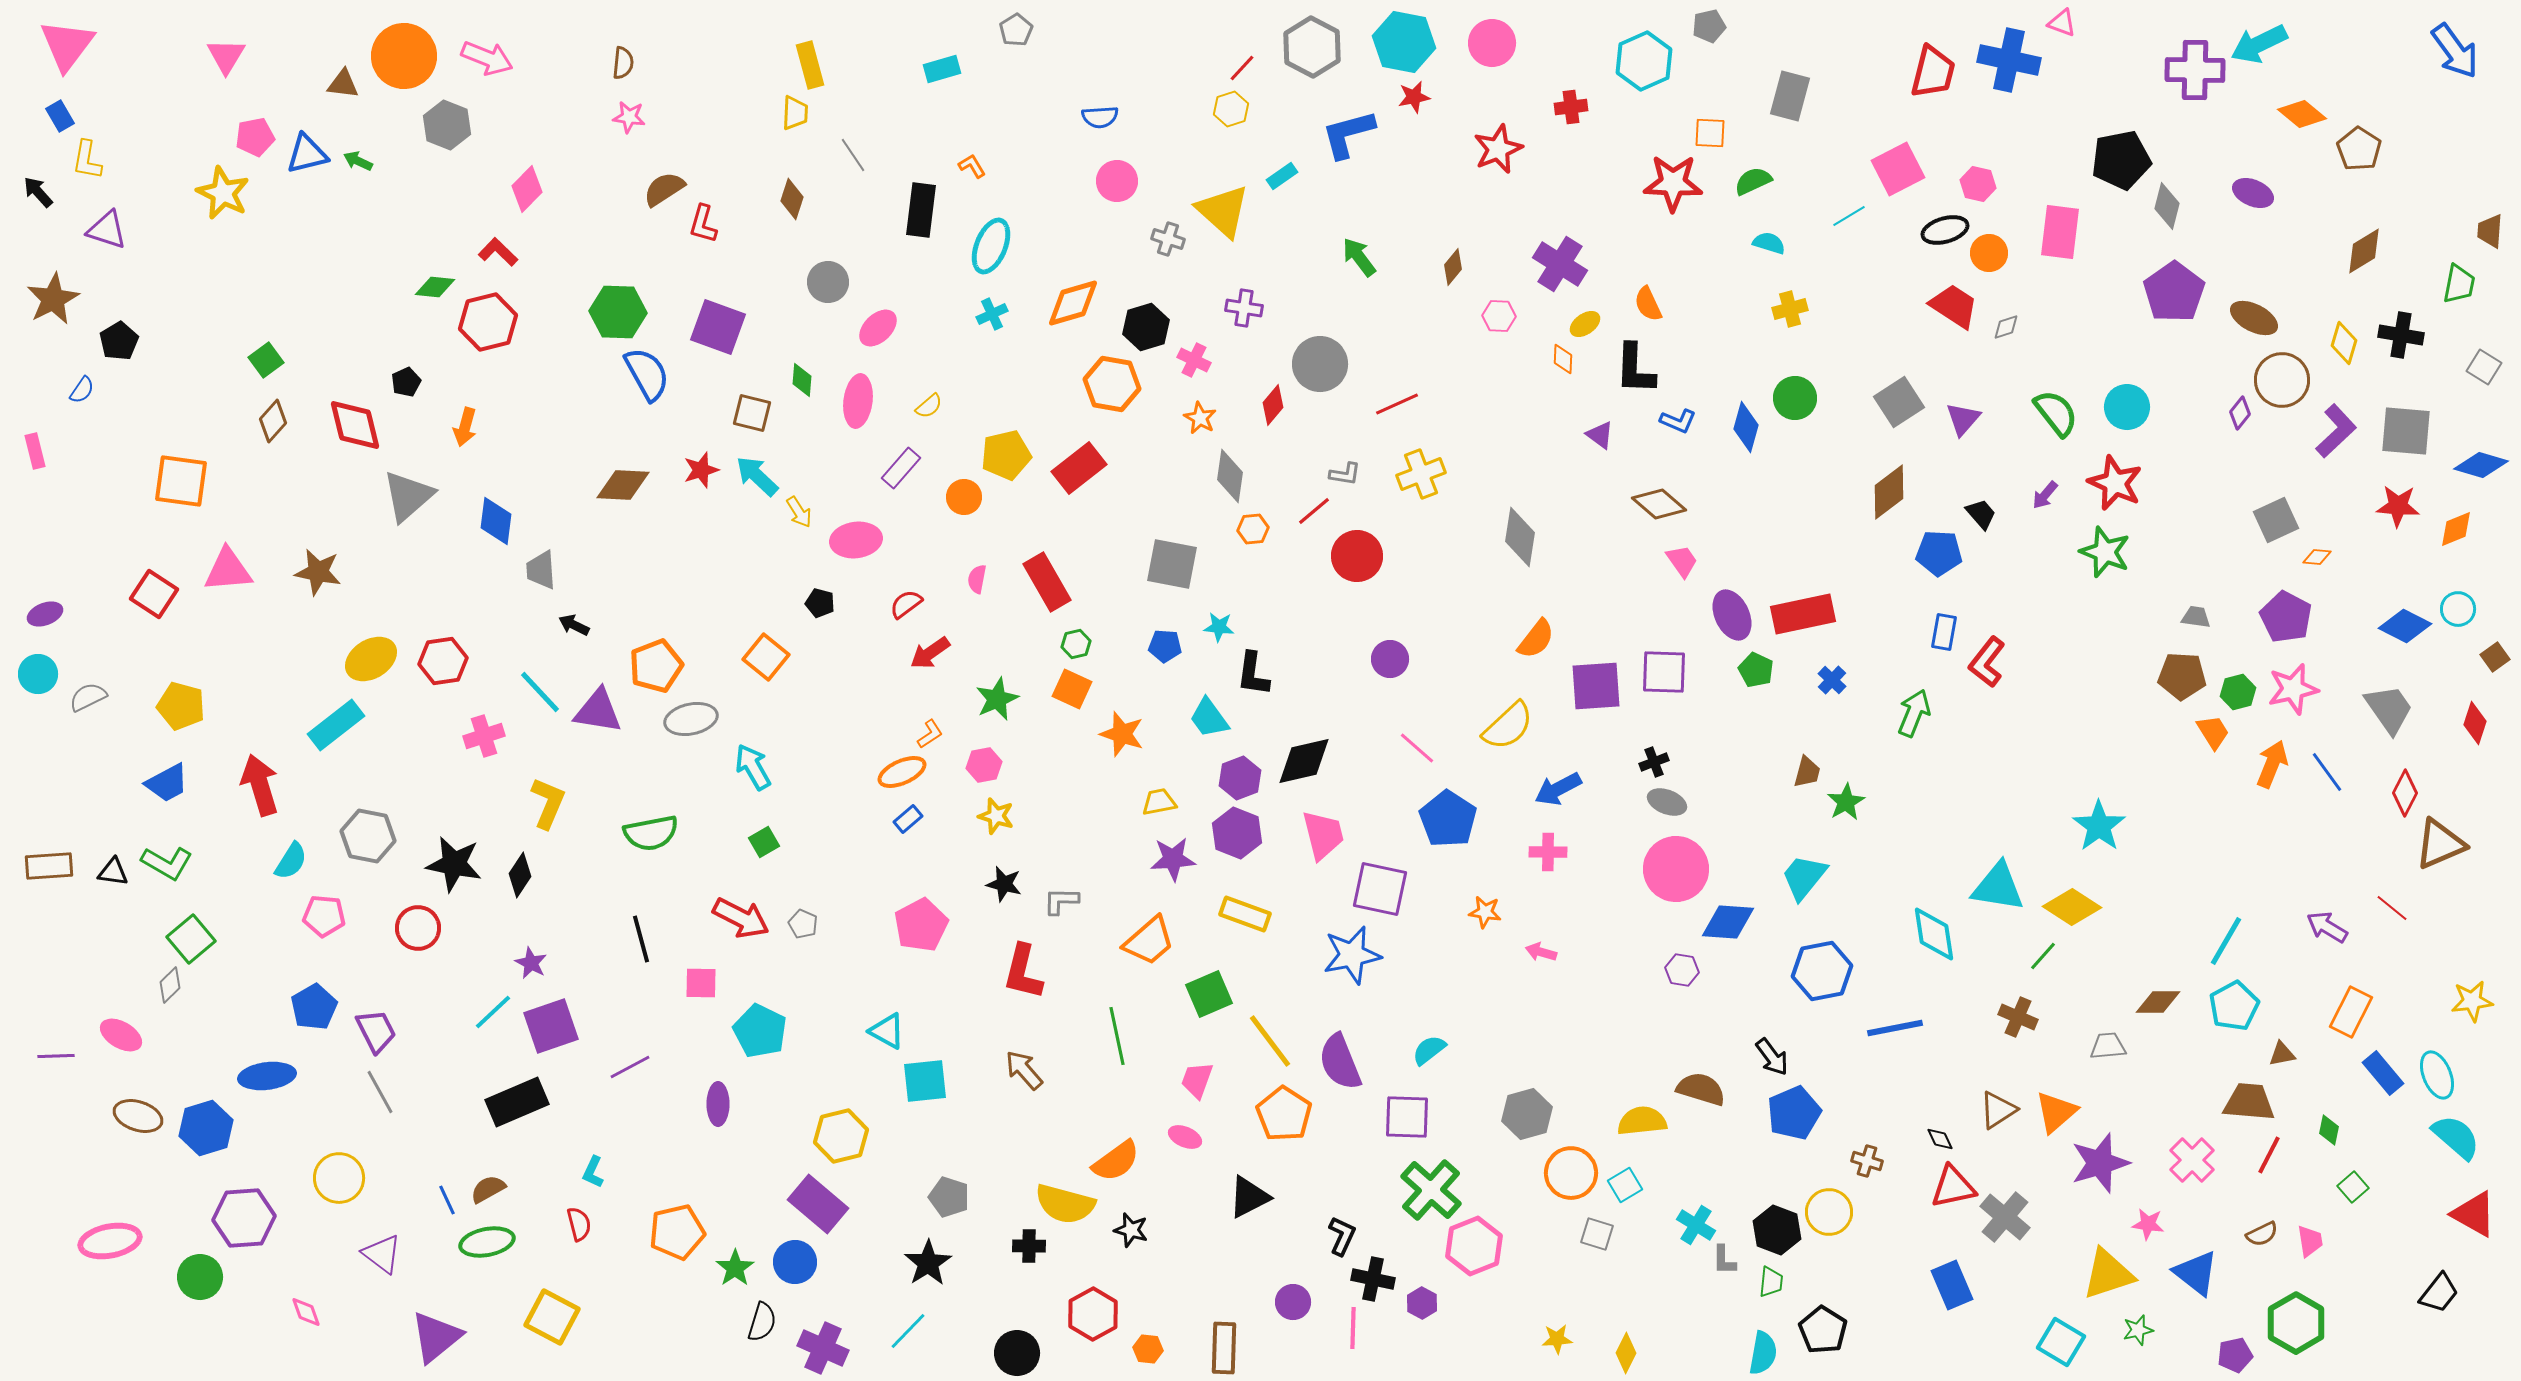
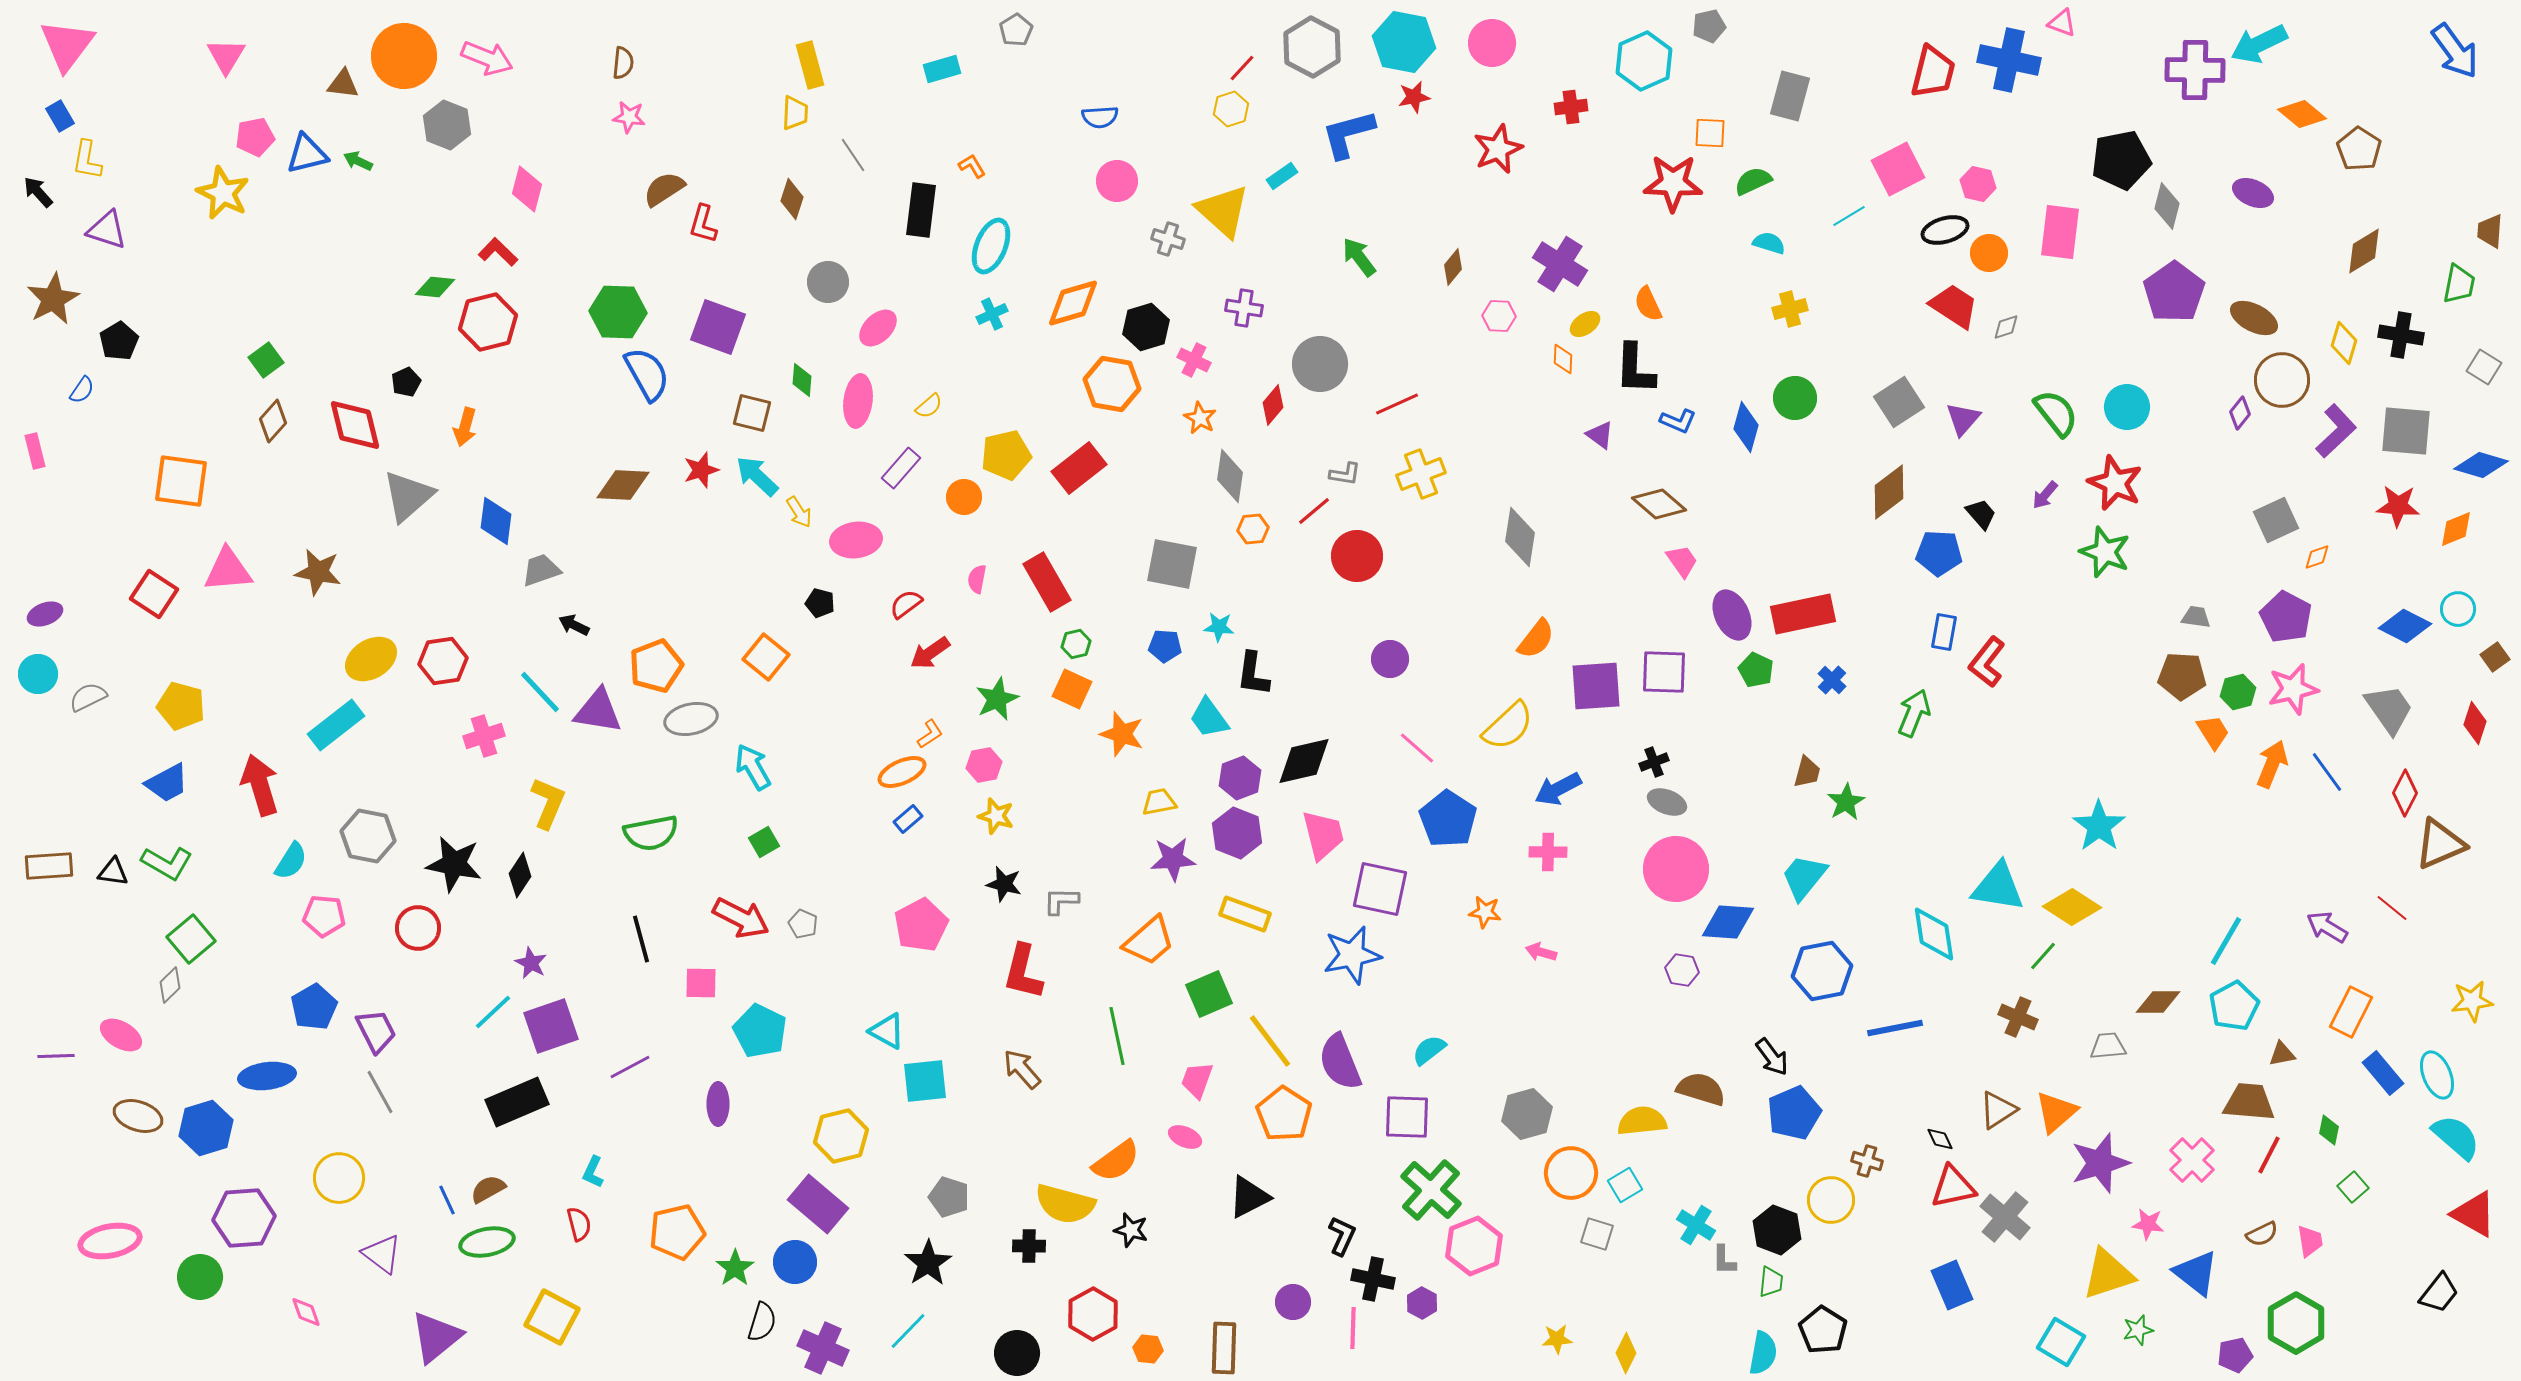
pink diamond at (527, 189): rotated 30 degrees counterclockwise
orange diamond at (2317, 557): rotated 24 degrees counterclockwise
gray trapezoid at (541, 570): rotated 75 degrees clockwise
brown arrow at (1024, 1070): moved 2 px left, 1 px up
yellow circle at (1829, 1212): moved 2 px right, 12 px up
